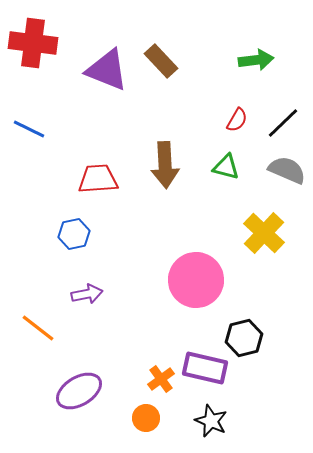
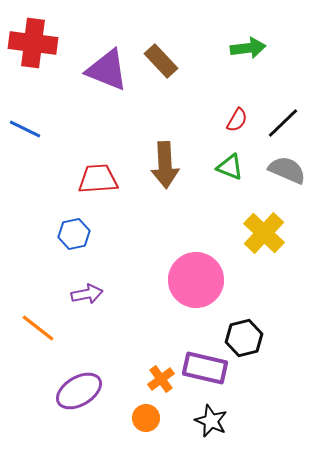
green arrow: moved 8 px left, 12 px up
blue line: moved 4 px left
green triangle: moved 4 px right; rotated 8 degrees clockwise
